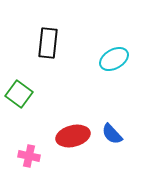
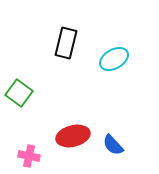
black rectangle: moved 18 px right; rotated 8 degrees clockwise
green square: moved 1 px up
blue semicircle: moved 1 px right, 11 px down
